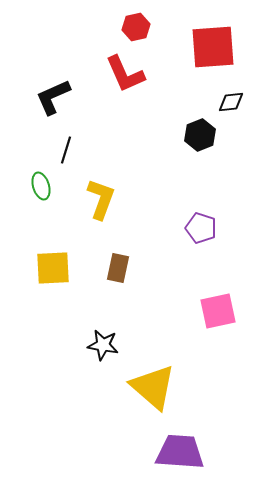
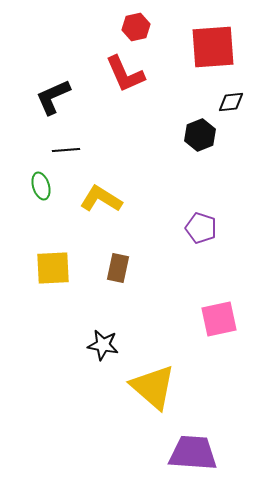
black line: rotated 68 degrees clockwise
yellow L-shape: rotated 78 degrees counterclockwise
pink square: moved 1 px right, 8 px down
purple trapezoid: moved 13 px right, 1 px down
